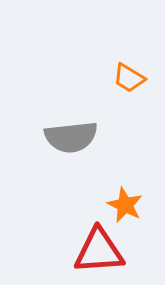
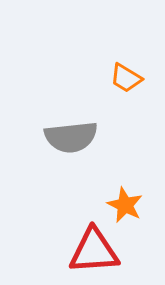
orange trapezoid: moved 3 px left
red triangle: moved 5 px left
